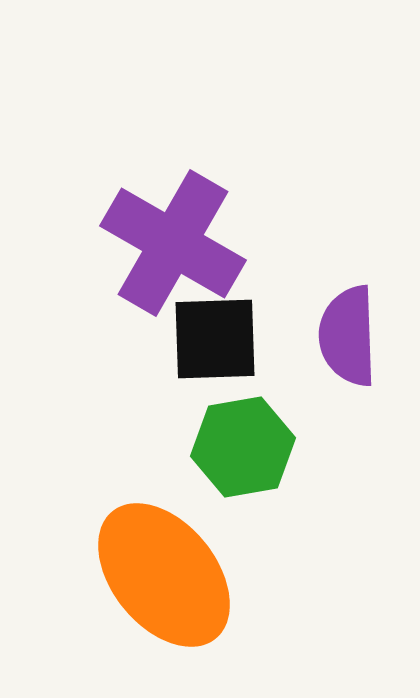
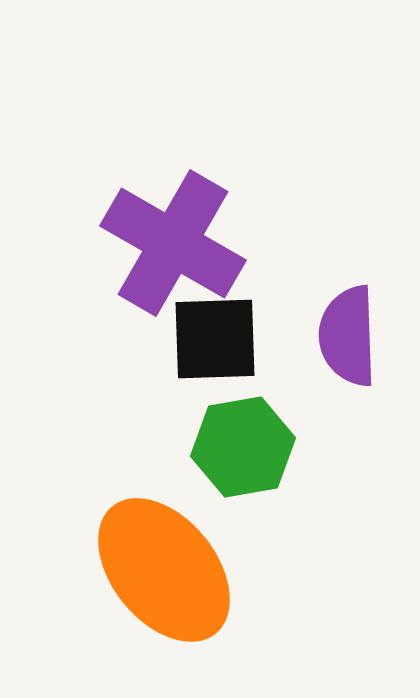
orange ellipse: moved 5 px up
